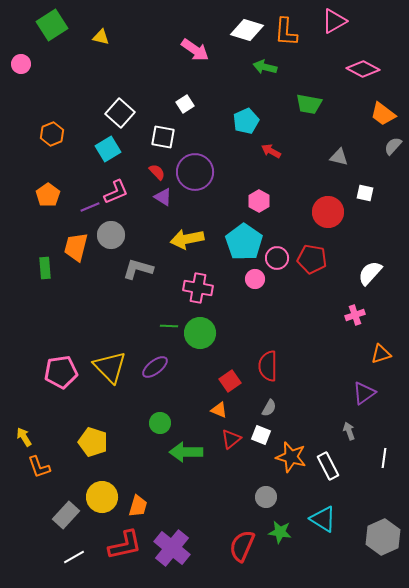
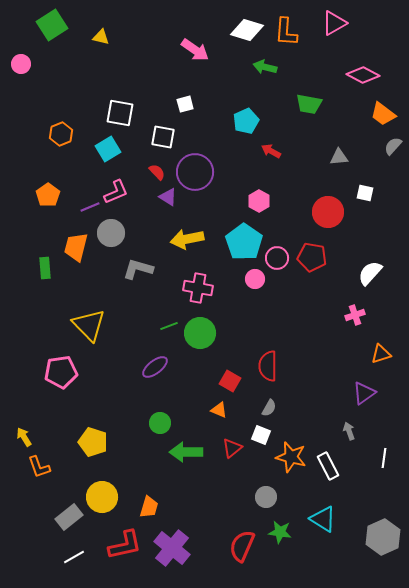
pink triangle at (334, 21): moved 2 px down
pink diamond at (363, 69): moved 6 px down
white square at (185, 104): rotated 18 degrees clockwise
white square at (120, 113): rotated 32 degrees counterclockwise
orange hexagon at (52, 134): moved 9 px right
gray triangle at (339, 157): rotated 18 degrees counterclockwise
purple triangle at (163, 197): moved 5 px right
gray circle at (111, 235): moved 2 px up
red pentagon at (312, 259): moved 2 px up
green line at (169, 326): rotated 24 degrees counterclockwise
yellow triangle at (110, 367): moved 21 px left, 42 px up
red square at (230, 381): rotated 25 degrees counterclockwise
red triangle at (231, 439): moved 1 px right, 9 px down
orange trapezoid at (138, 506): moved 11 px right, 1 px down
gray rectangle at (66, 515): moved 3 px right, 2 px down; rotated 8 degrees clockwise
